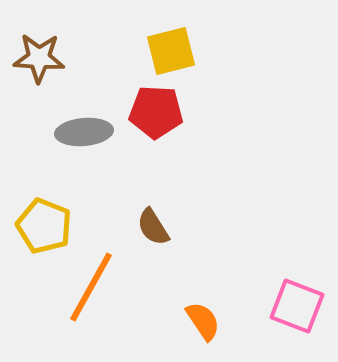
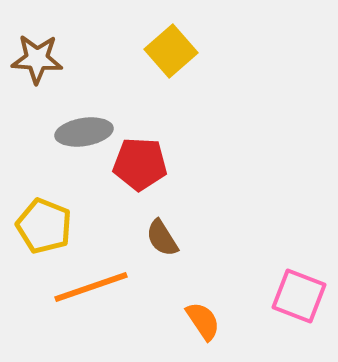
yellow square: rotated 27 degrees counterclockwise
brown star: moved 2 px left, 1 px down
red pentagon: moved 16 px left, 52 px down
gray ellipse: rotated 4 degrees counterclockwise
brown semicircle: moved 9 px right, 11 px down
orange line: rotated 42 degrees clockwise
pink square: moved 2 px right, 10 px up
